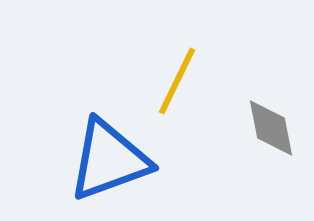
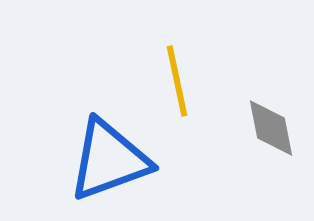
yellow line: rotated 38 degrees counterclockwise
